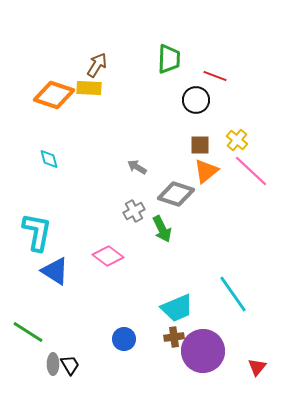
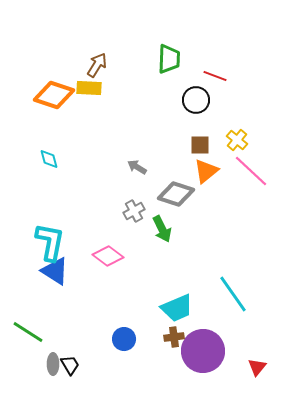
cyan L-shape: moved 13 px right, 10 px down
